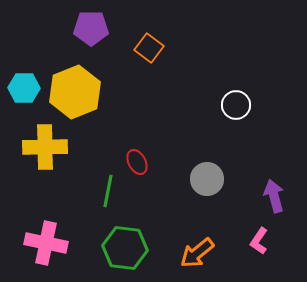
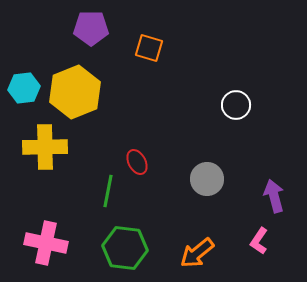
orange square: rotated 20 degrees counterclockwise
cyan hexagon: rotated 8 degrees counterclockwise
